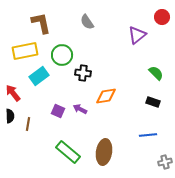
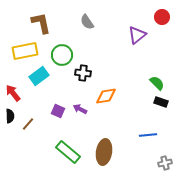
green semicircle: moved 1 px right, 10 px down
black rectangle: moved 8 px right
brown line: rotated 32 degrees clockwise
gray cross: moved 1 px down
